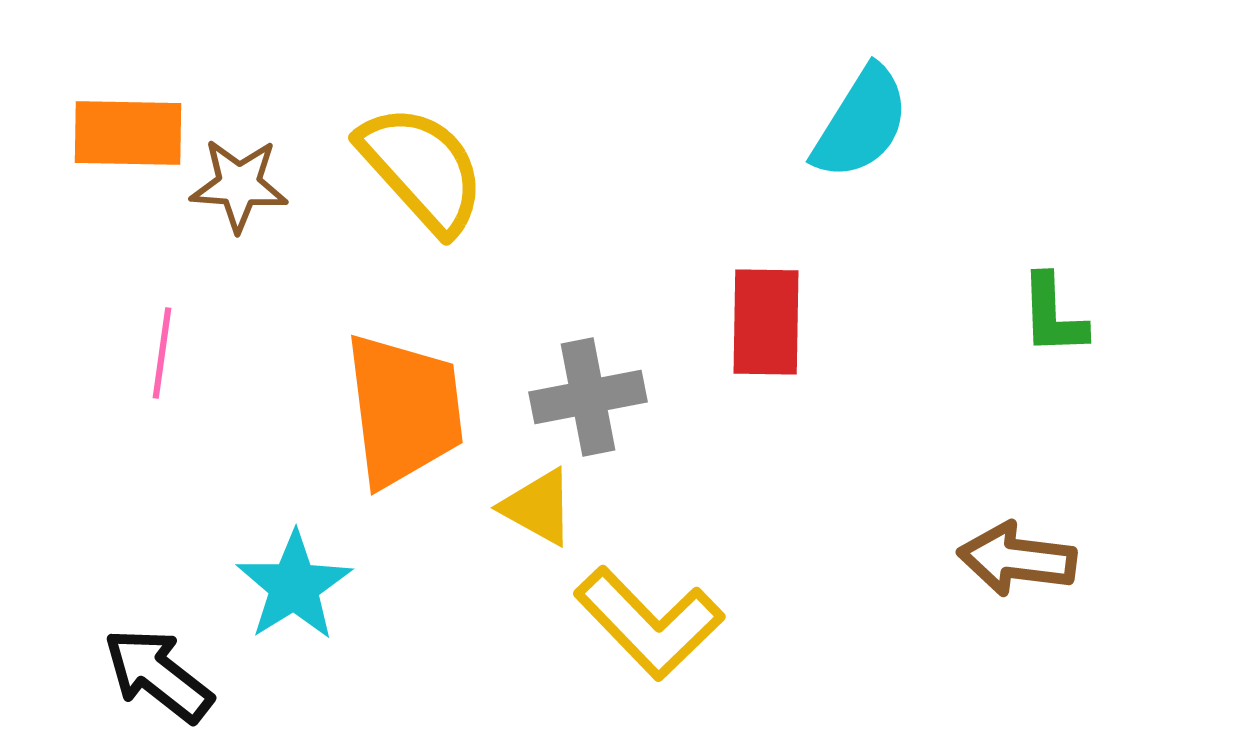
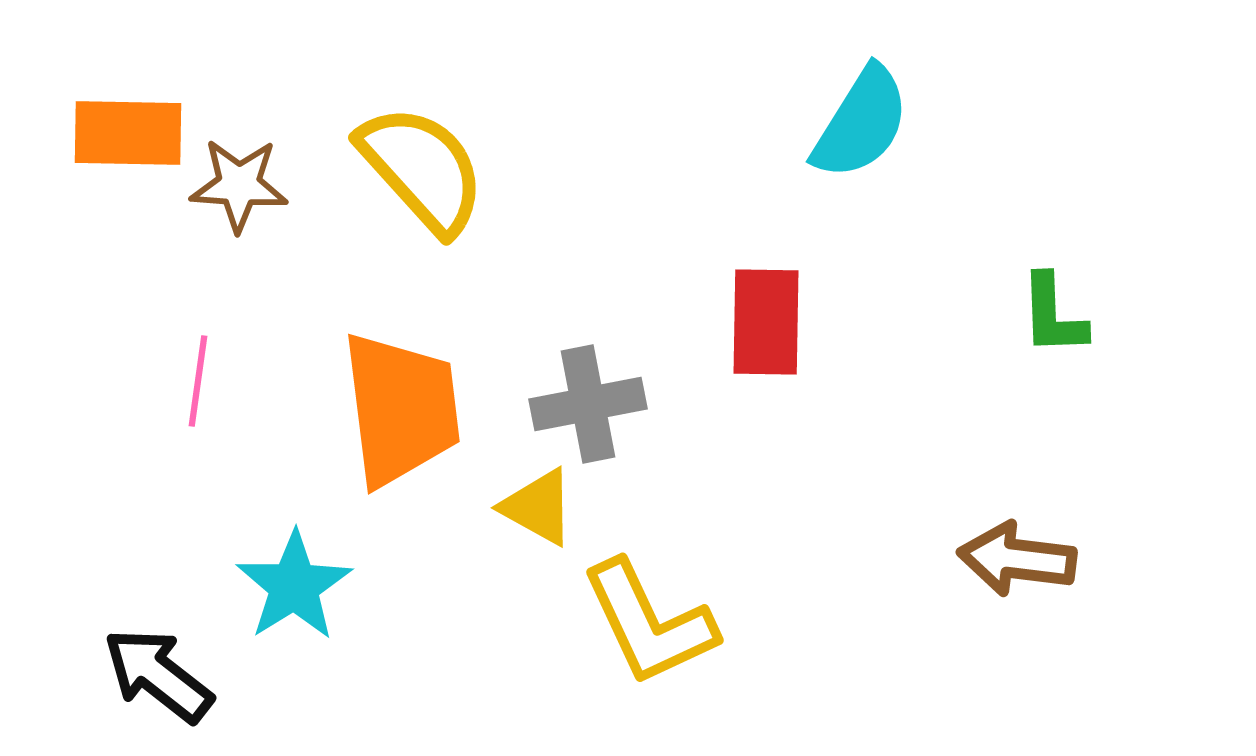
pink line: moved 36 px right, 28 px down
gray cross: moved 7 px down
orange trapezoid: moved 3 px left, 1 px up
yellow L-shape: rotated 19 degrees clockwise
